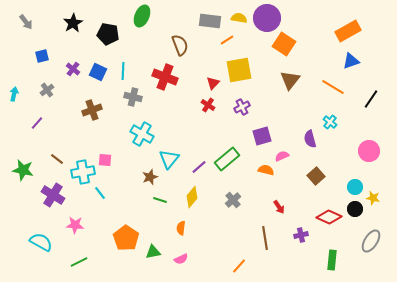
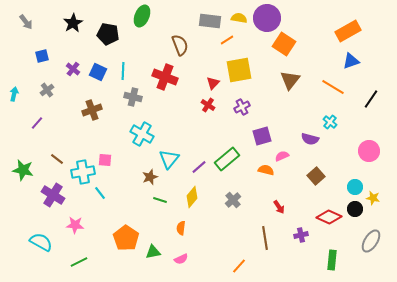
purple semicircle at (310, 139): rotated 60 degrees counterclockwise
